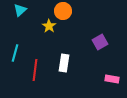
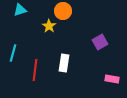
cyan triangle: rotated 24 degrees clockwise
cyan line: moved 2 px left
